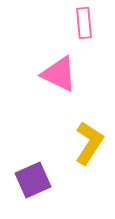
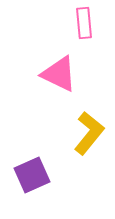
yellow L-shape: moved 10 px up; rotated 6 degrees clockwise
purple square: moved 1 px left, 5 px up
